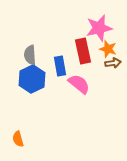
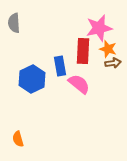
red rectangle: rotated 15 degrees clockwise
gray semicircle: moved 16 px left, 32 px up
